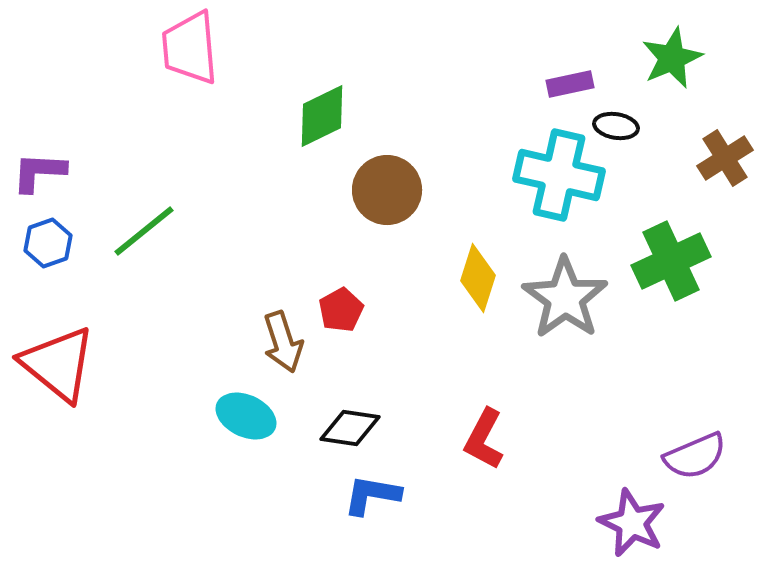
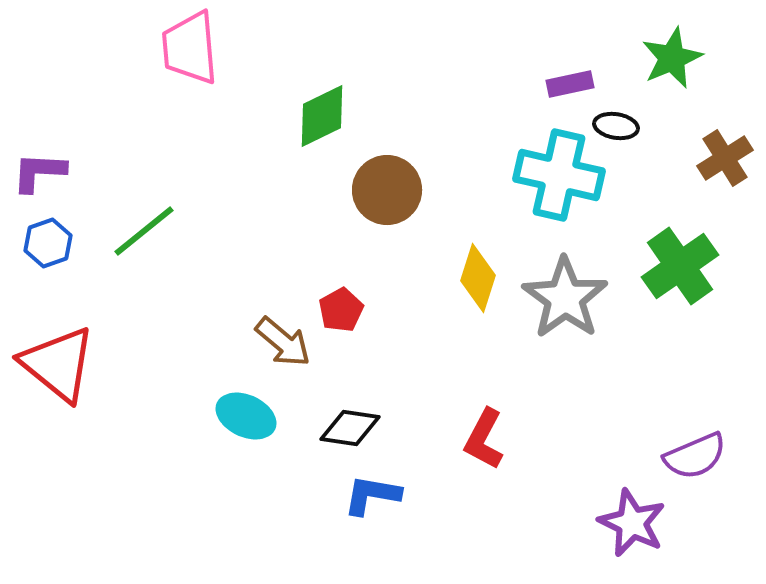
green cross: moved 9 px right, 5 px down; rotated 10 degrees counterclockwise
brown arrow: rotated 32 degrees counterclockwise
